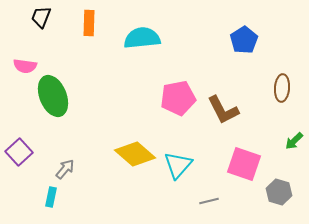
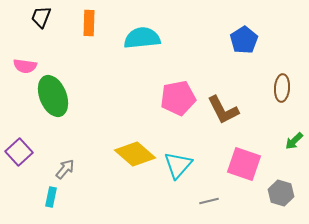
gray hexagon: moved 2 px right, 1 px down
